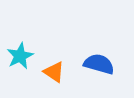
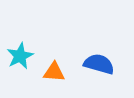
orange triangle: rotated 30 degrees counterclockwise
